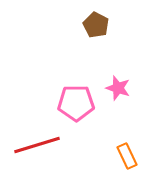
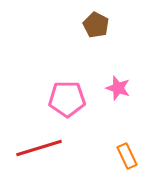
pink pentagon: moved 9 px left, 4 px up
red line: moved 2 px right, 3 px down
